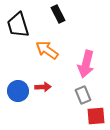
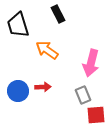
pink arrow: moved 5 px right, 1 px up
red square: moved 1 px up
